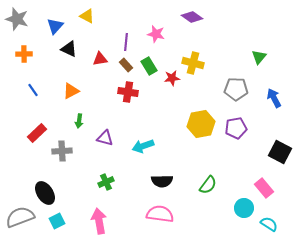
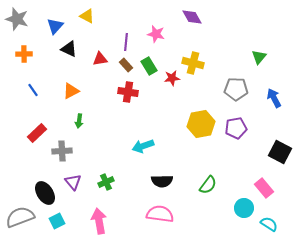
purple diamond: rotated 25 degrees clockwise
purple triangle: moved 32 px left, 44 px down; rotated 36 degrees clockwise
